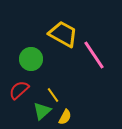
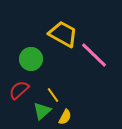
pink line: rotated 12 degrees counterclockwise
